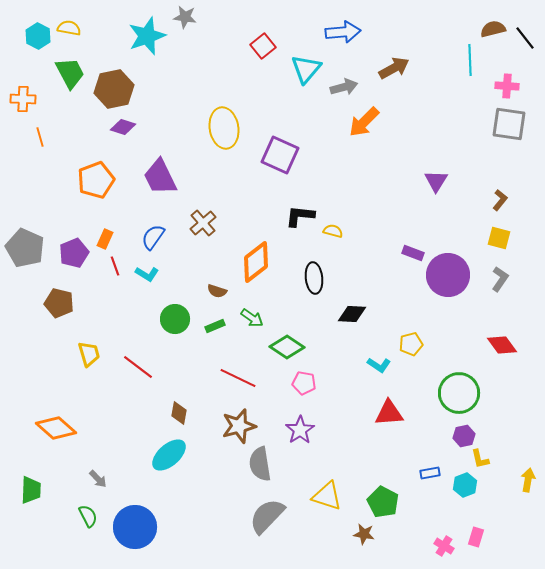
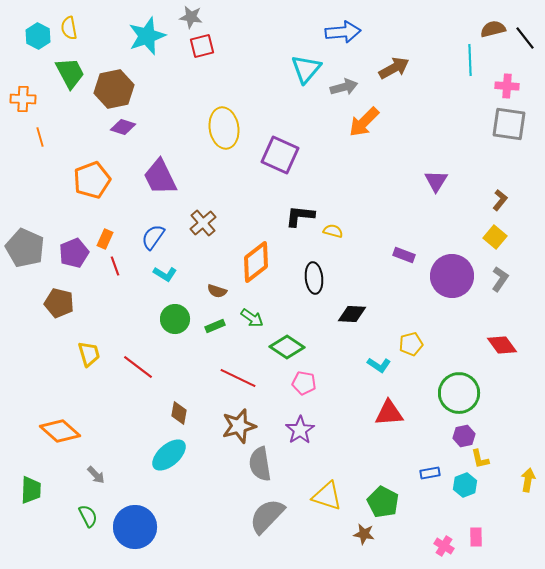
gray star at (185, 17): moved 6 px right
yellow semicircle at (69, 28): rotated 110 degrees counterclockwise
red square at (263, 46): moved 61 px left; rotated 25 degrees clockwise
orange pentagon at (96, 180): moved 4 px left
yellow square at (499, 238): moved 4 px left, 1 px up; rotated 25 degrees clockwise
purple rectangle at (413, 253): moved 9 px left, 2 px down
cyan L-shape at (147, 274): moved 18 px right
purple circle at (448, 275): moved 4 px right, 1 px down
orange diamond at (56, 428): moved 4 px right, 3 px down
gray arrow at (98, 479): moved 2 px left, 4 px up
pink rectangle at (476, 537): rotated 18 degrees counterclockwise
